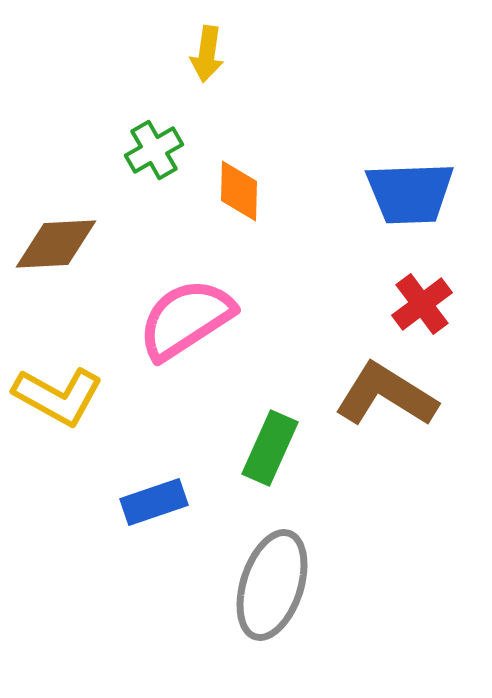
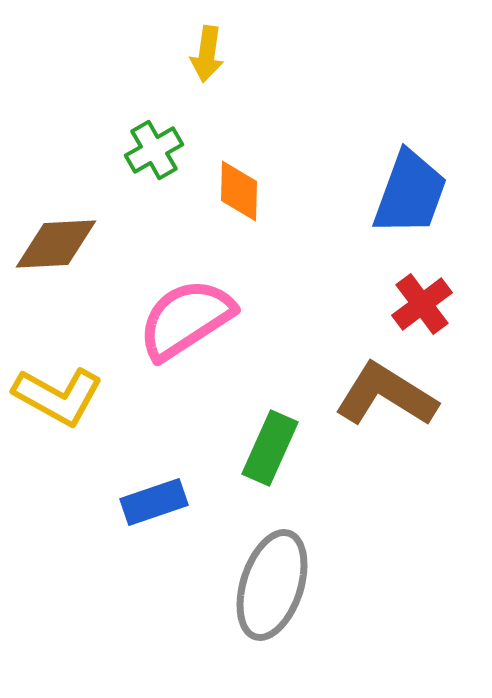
blue trapezoid: rotated 68 degrees counterclockwise
